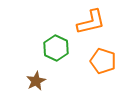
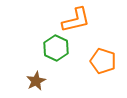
orange L-shape: moved 15 px left, 2 px up
